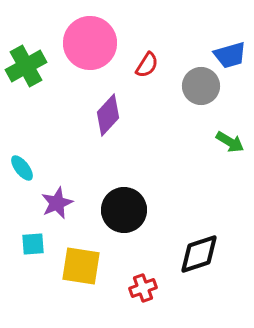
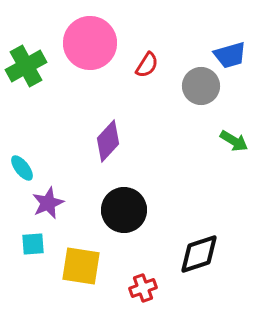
purple diamond: moved 26 px down
green arrow: moved 4 px right, 1 px up
purple star: moved 9 px left
